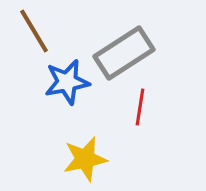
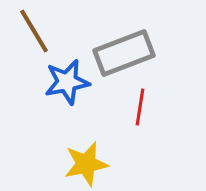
gray rectangle: rotated 12 degrees clockwise
yellow star: moved 1 px right, 5 px down
